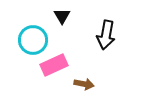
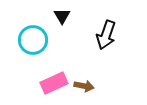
black arrow: rotated 8 degrees clockwise
pink rectangle: moved 18 px down
brown arrow: moved 2 px down
